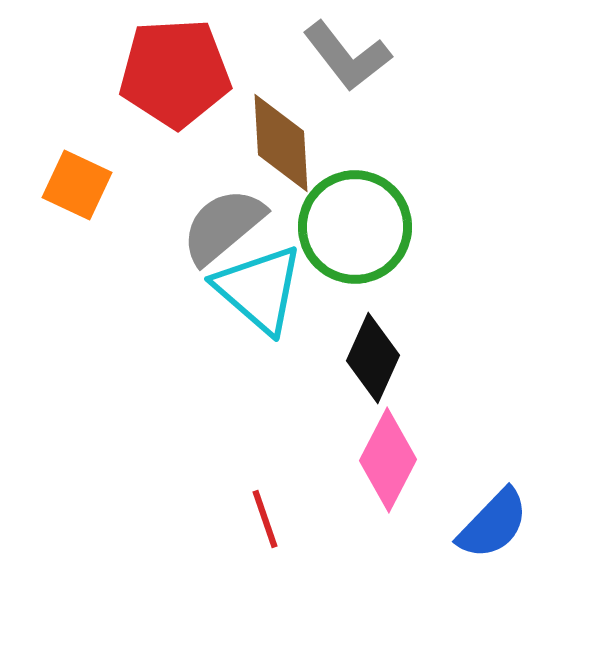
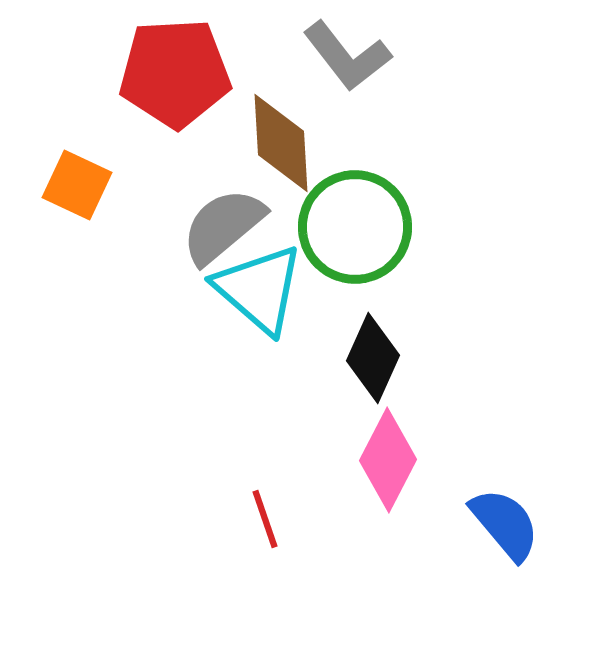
blue semicircle: moved 12 px right; rotated 84 degrees counterclockwise
